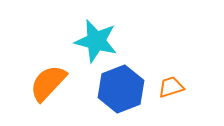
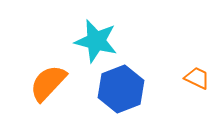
orange trapezoid: moved 26 px right, 9 px up; rotated 44 degrees clockwise
